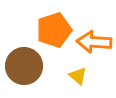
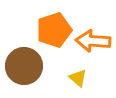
orange arrow: moved 1 px left, 1 px up
yellow triangle: moved 2 px down
